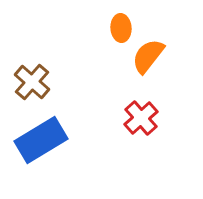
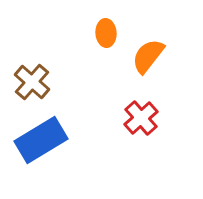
orange ellipse: moved 15 px left, 5 px down
